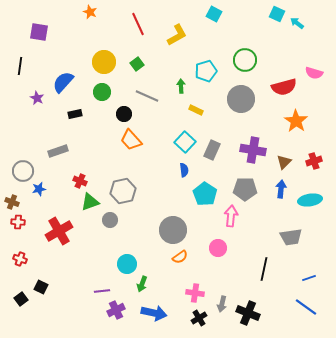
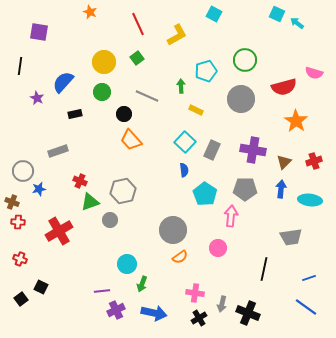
green square at (137, 64): moved 6 px up
cyan ellipse at (310, 200): rotated 15 degrees clockwise
